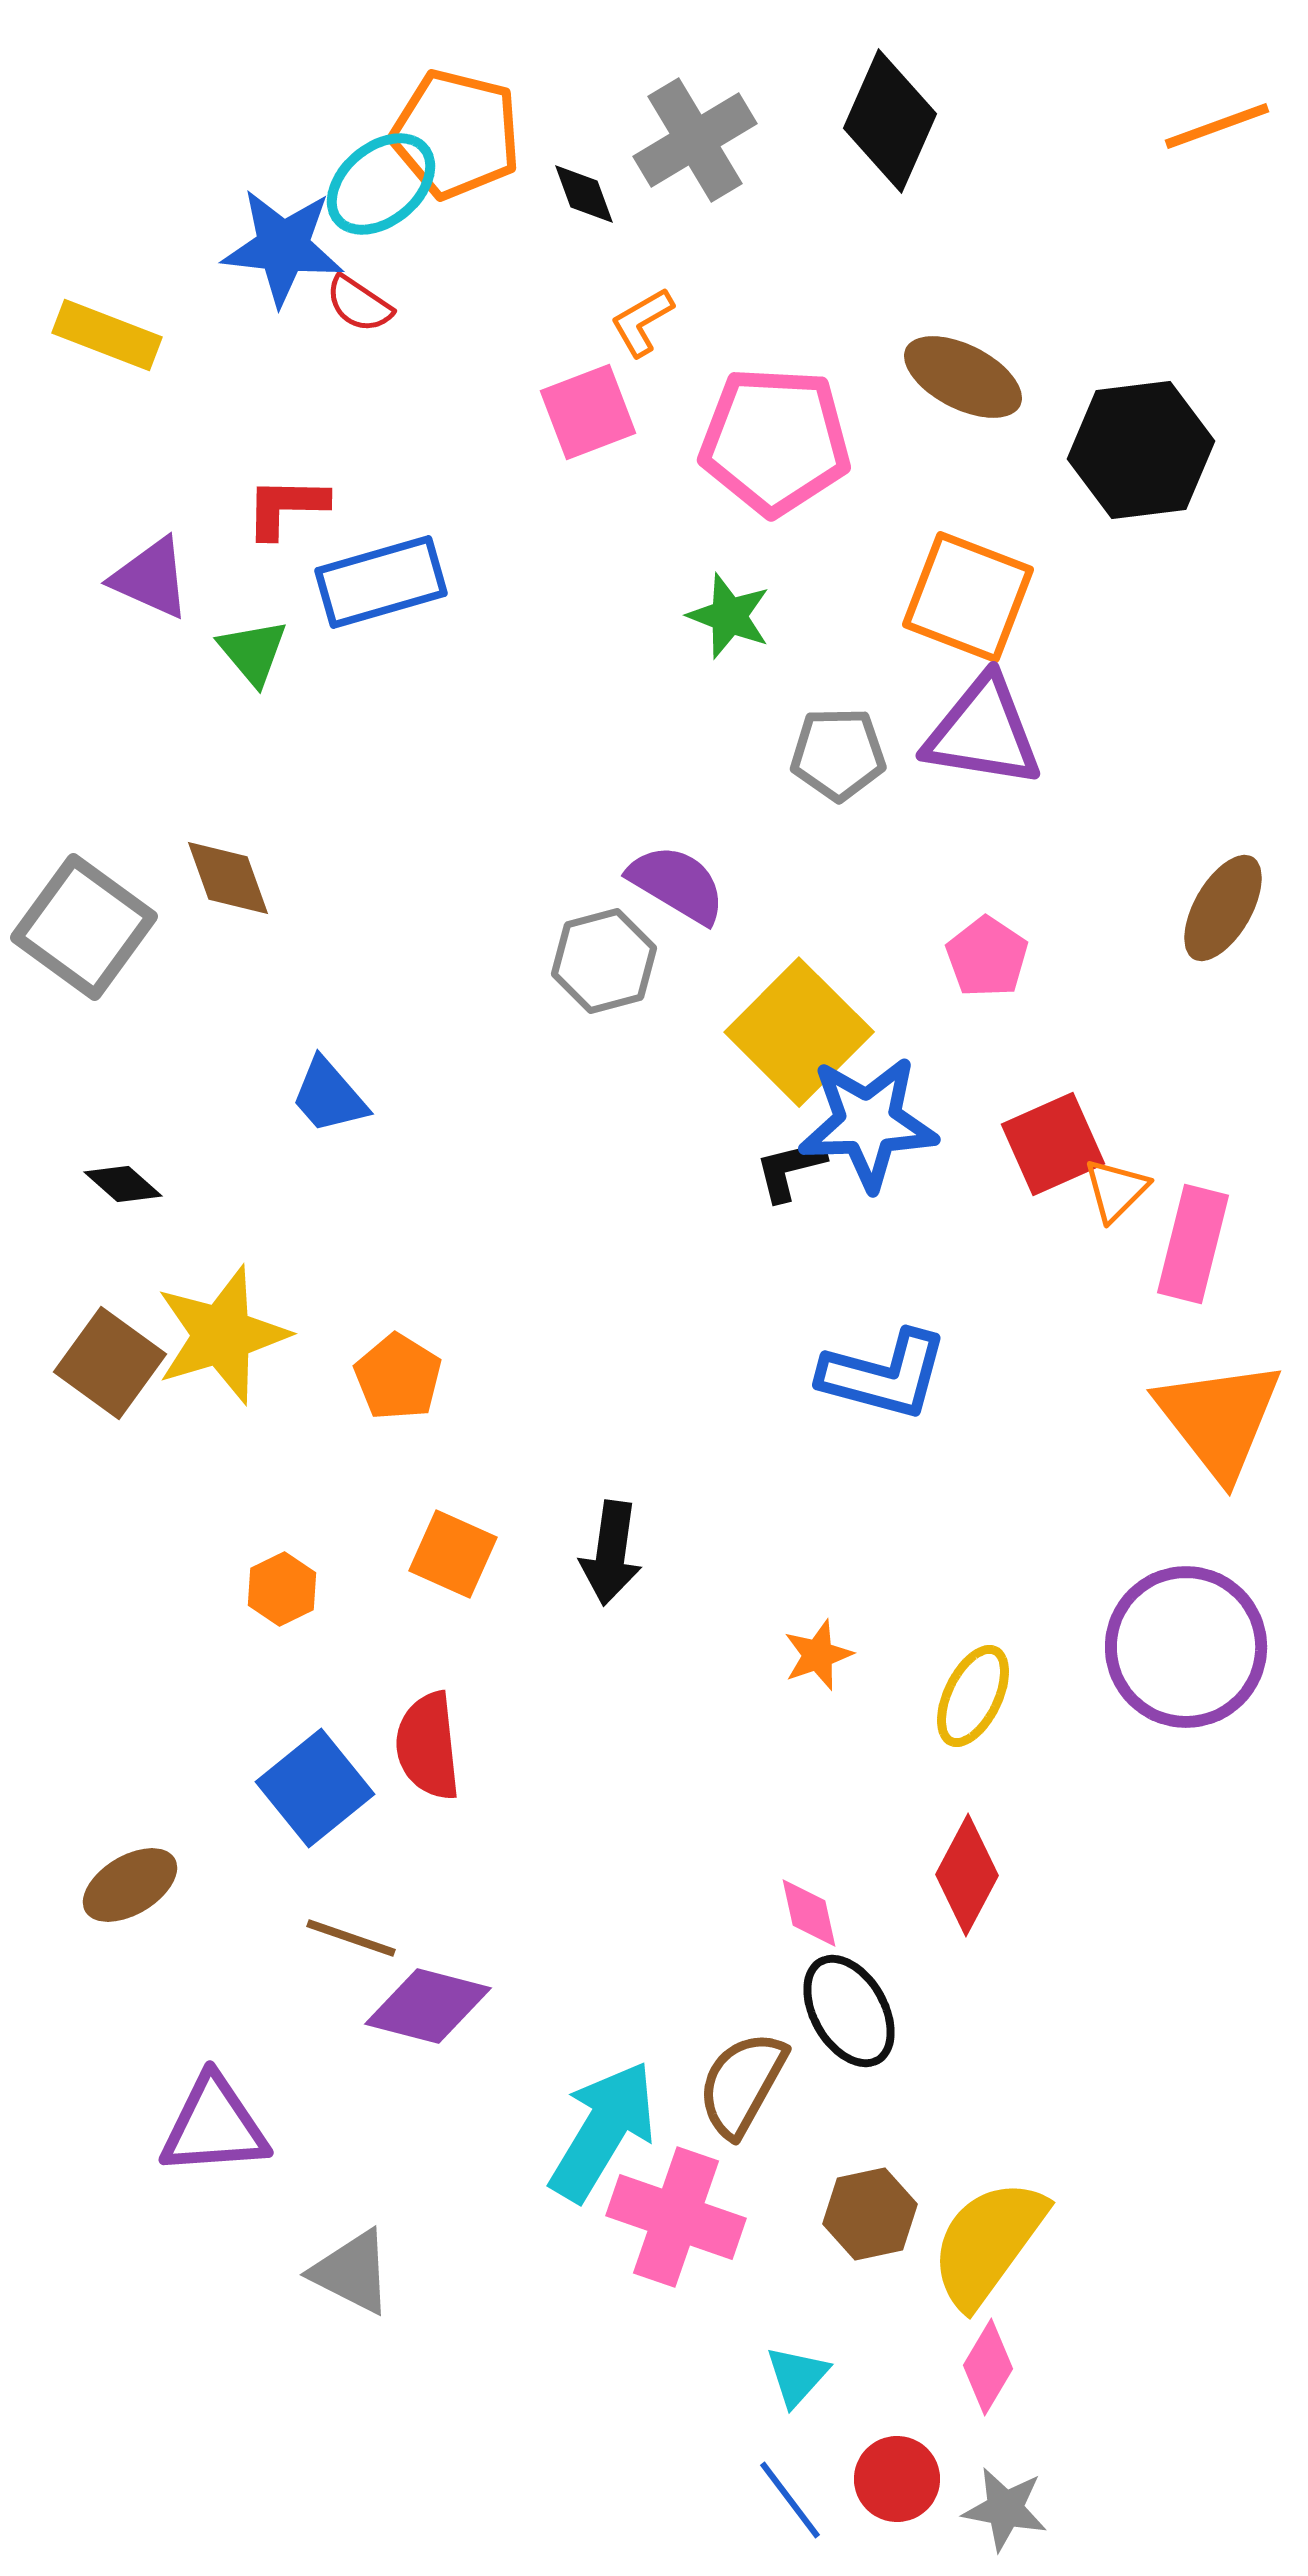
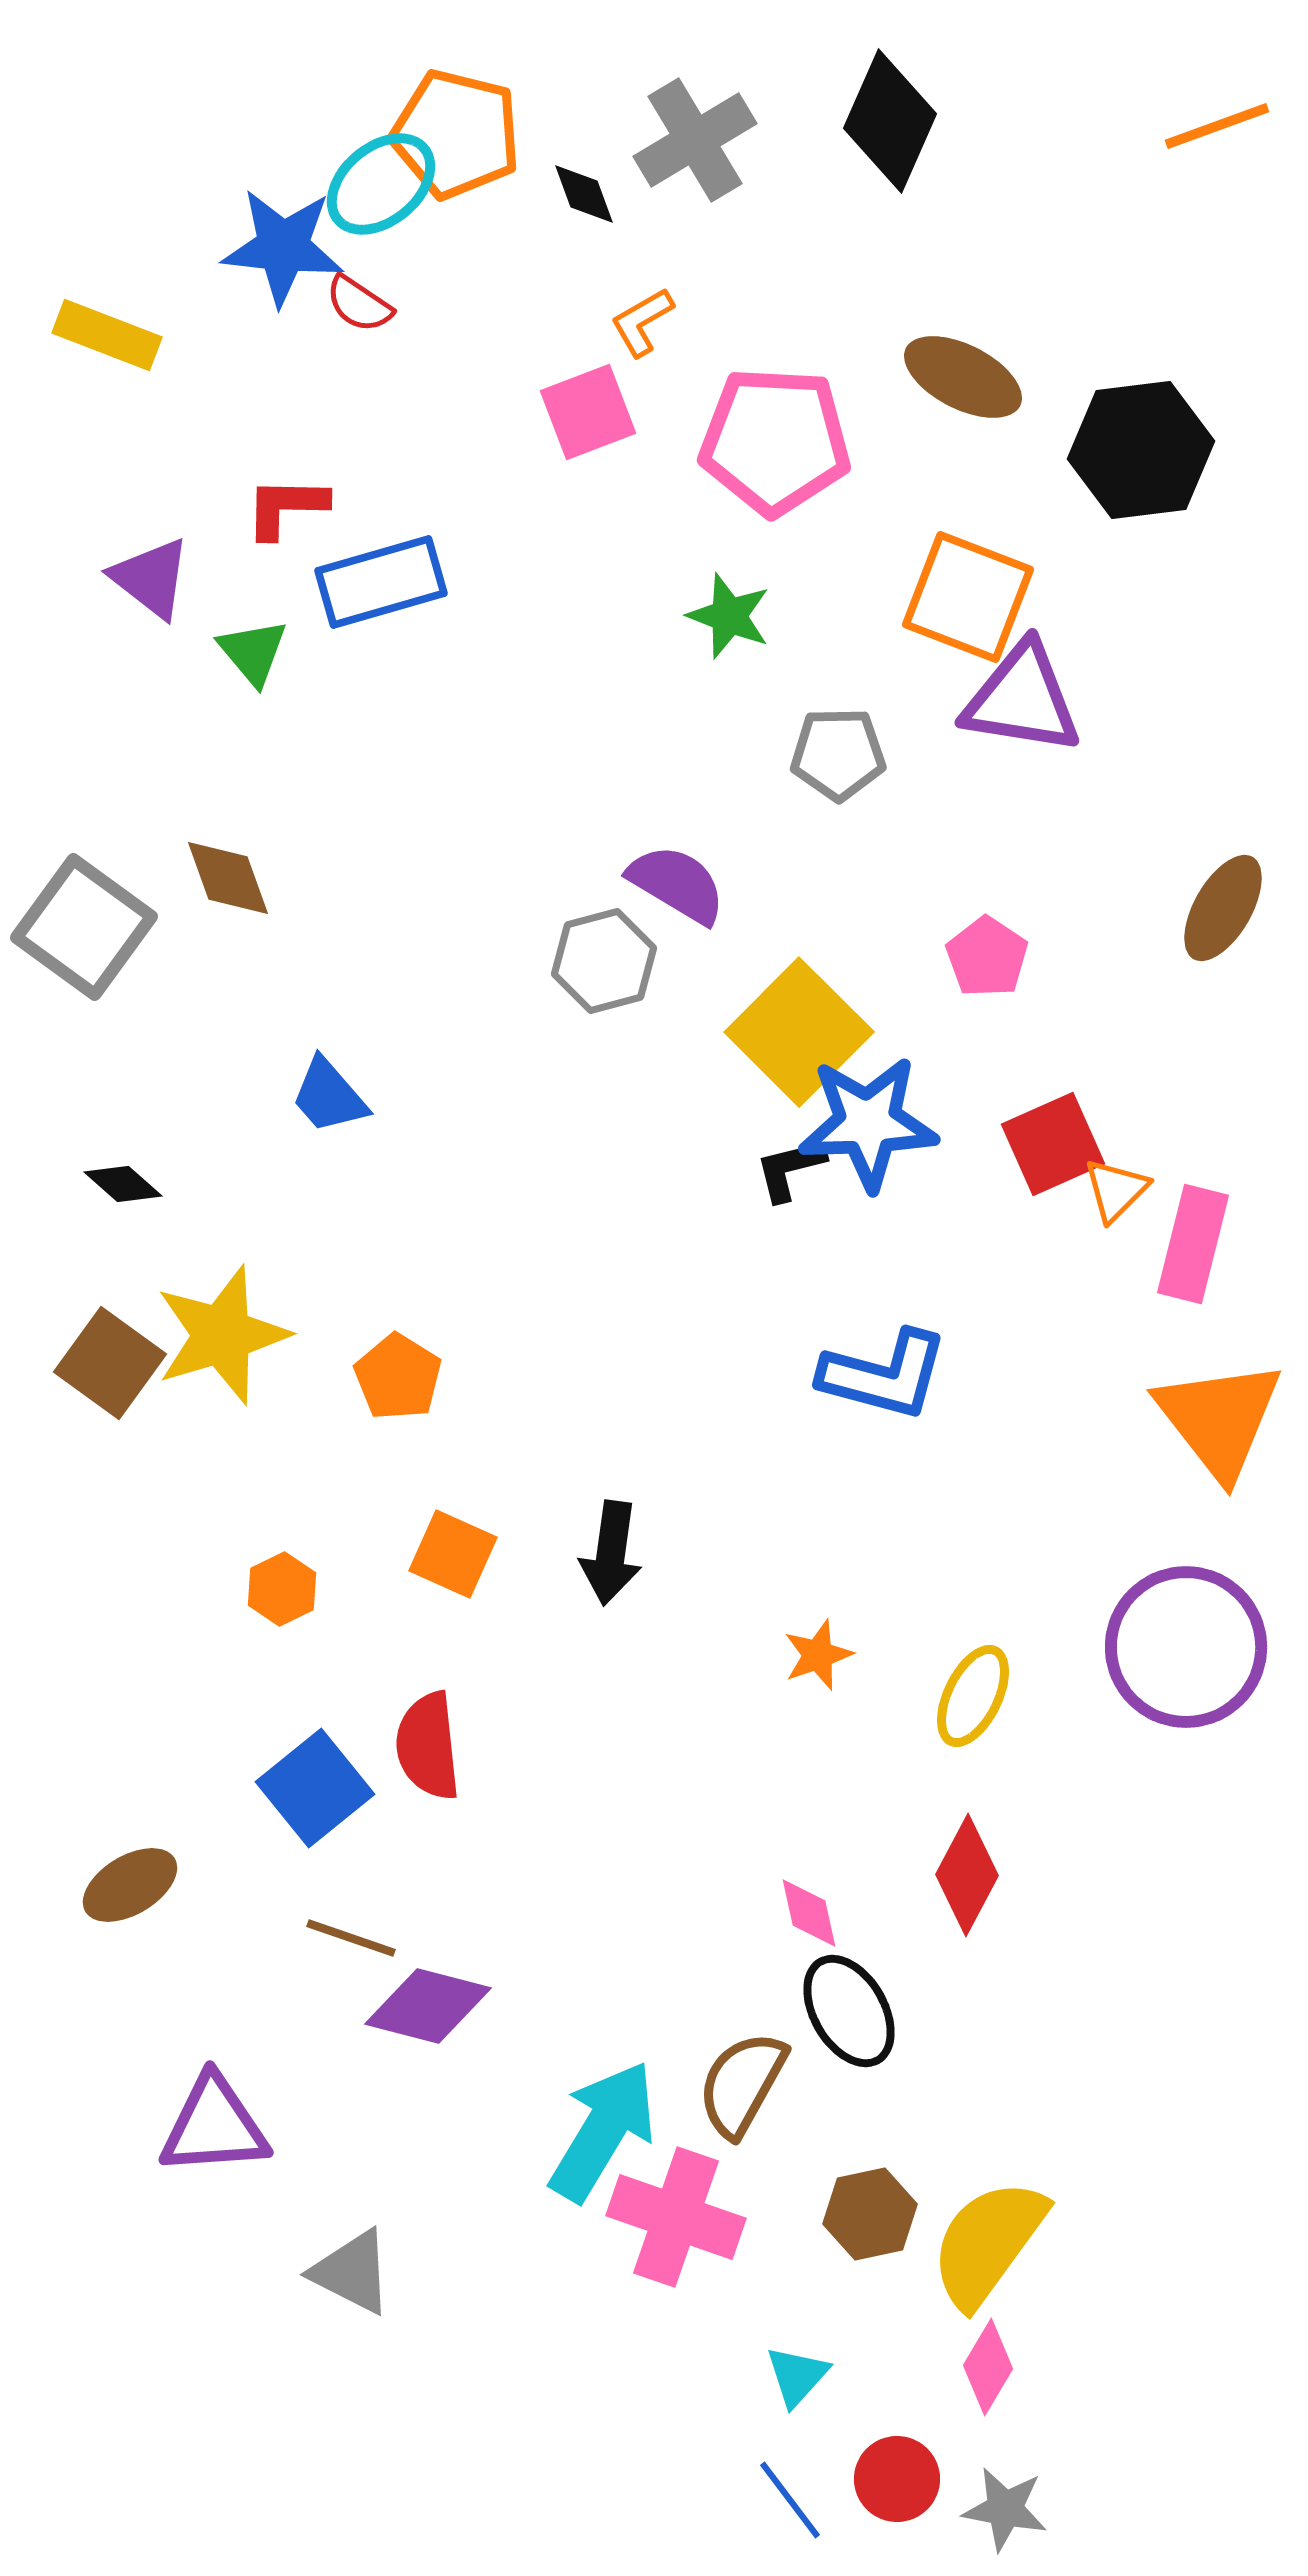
purple triangle at (151, 578): rotated 14 degrees clockwise
purple triangle at (983, 732): moved 39 px right, 33 px up
